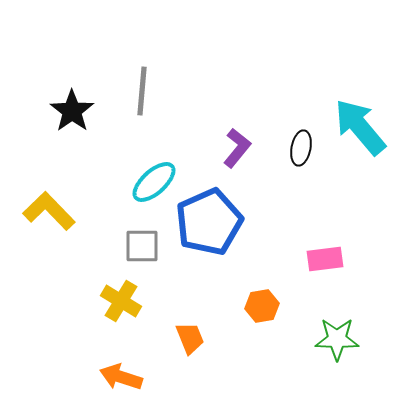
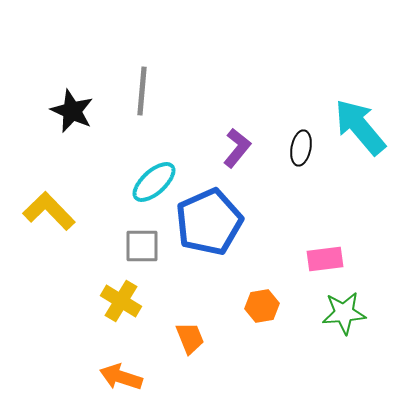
black star: rotated 12 degrees counterclockwise
green star: moved 7 px right, 26 px up; rotated 6 degrees counterclockwise
